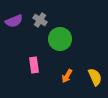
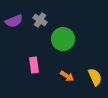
green circle: moved 3 px right
orange arrow: rotated 88 degrees counterclockwise
